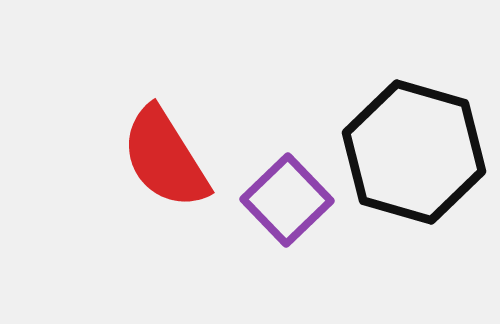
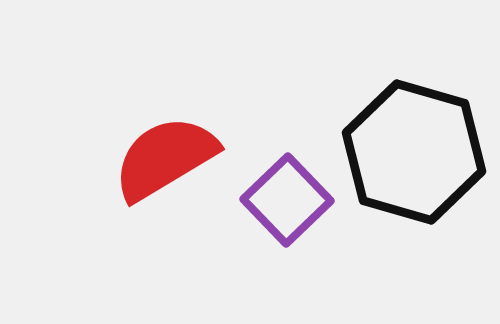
red semicircle: rotated 91 degrees clockwise
